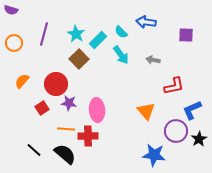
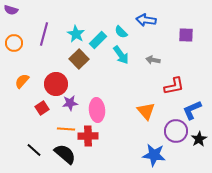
blue arrow: moved 2 px up
purple star: moved 1 px right; rotated 14 degrees counterclockwise
